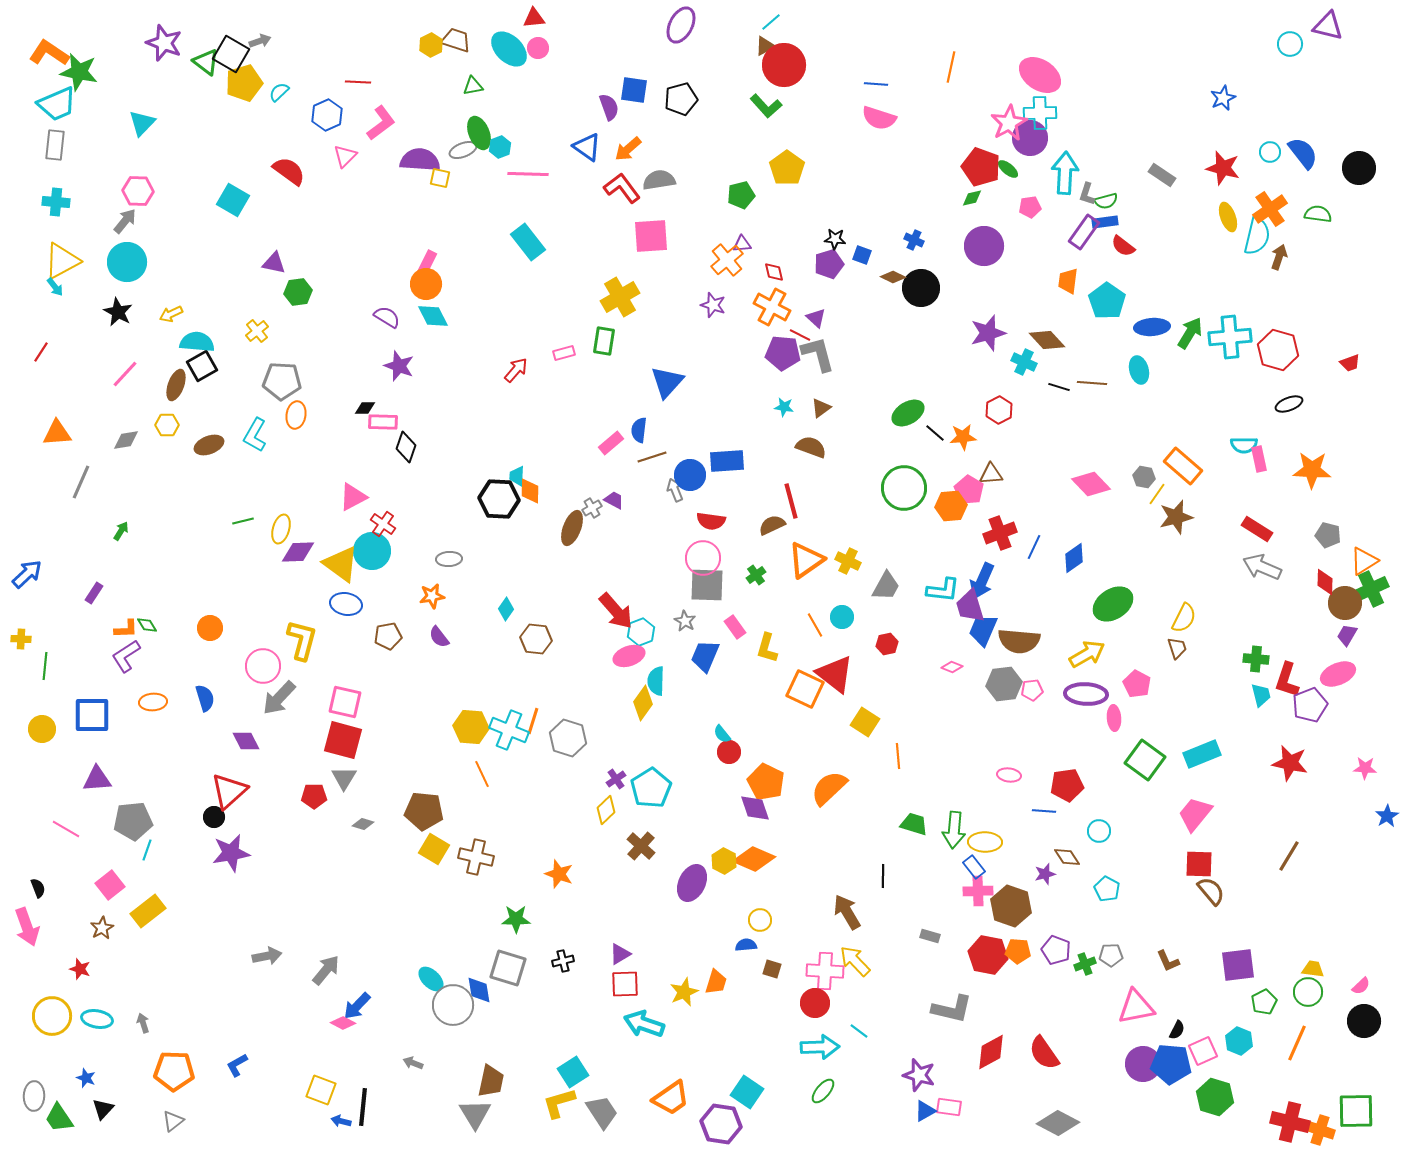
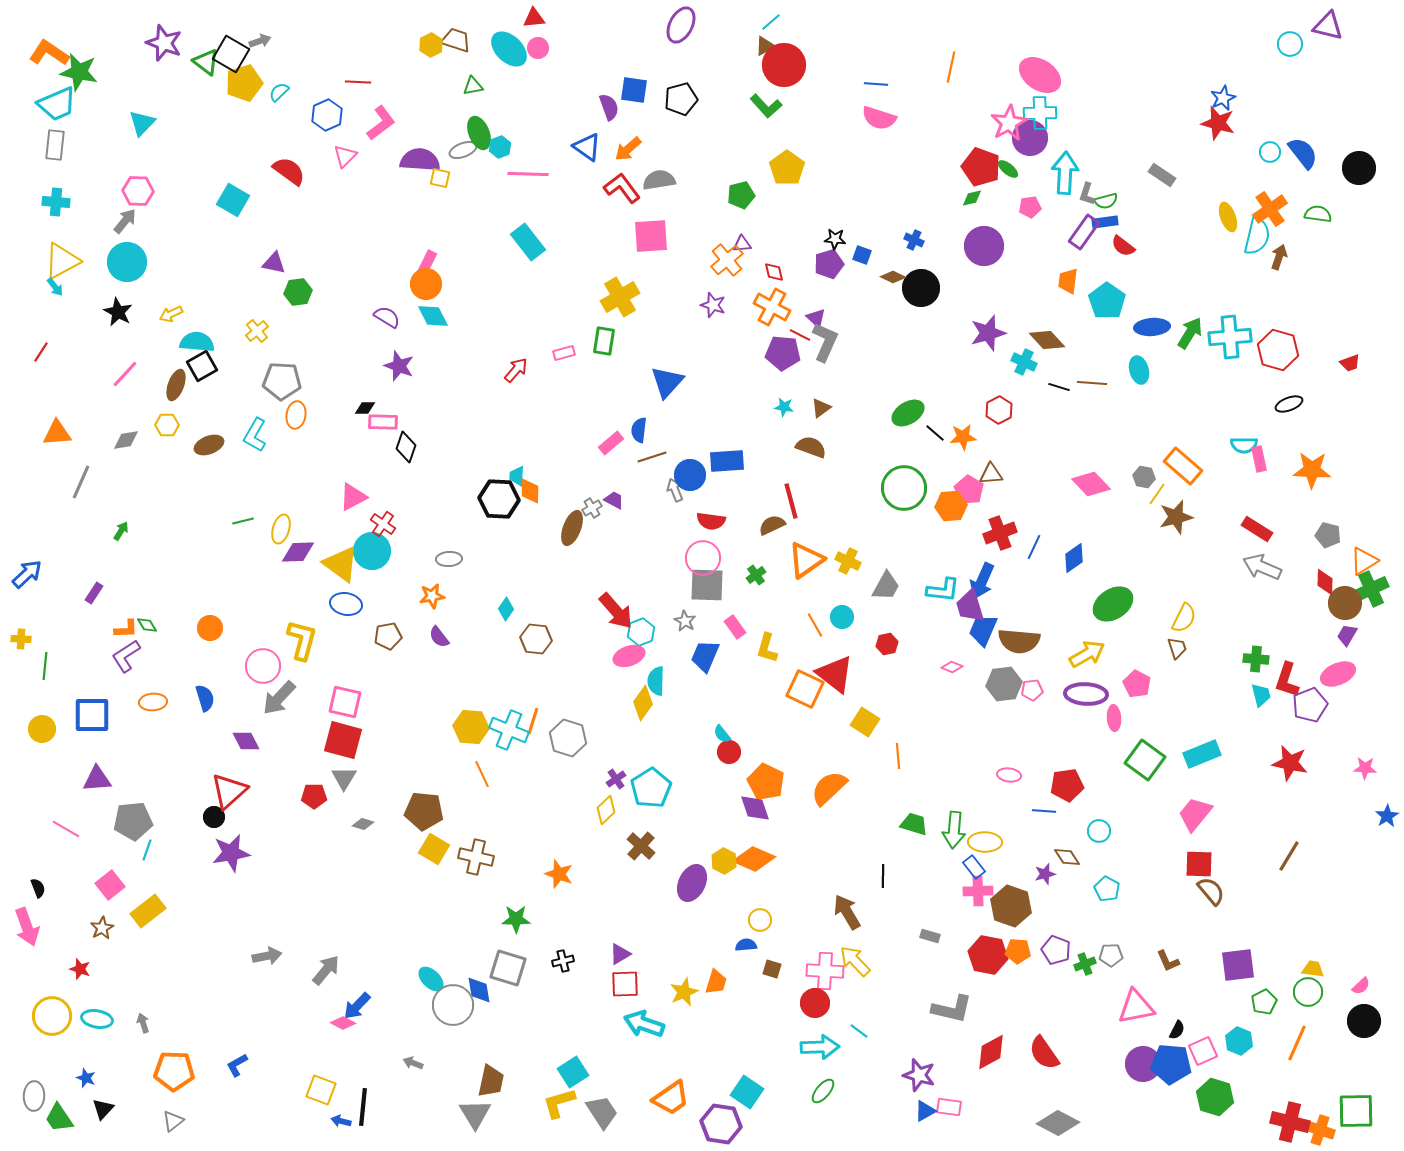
red star at (1223, 168): moved 5 px left, 45 px up
gray L-shape at (818, 354): moved 7 px right, 12 px up; rotated 39 degrees clockwise
